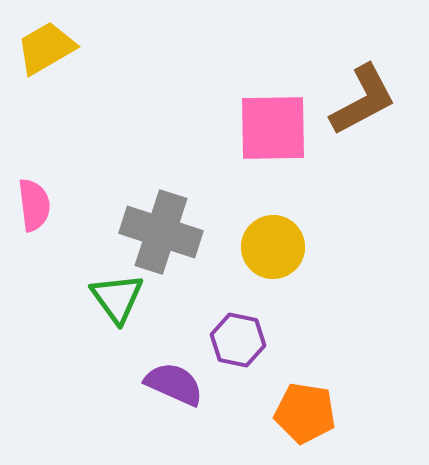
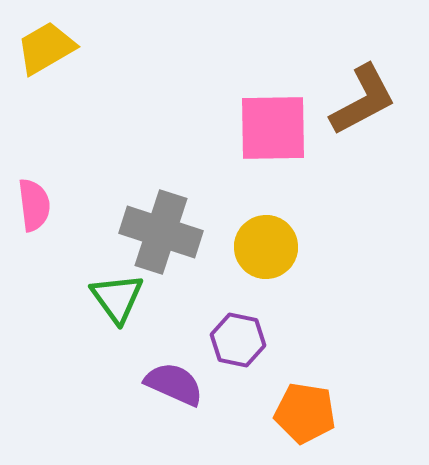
yellow circle: moved 7 px left
